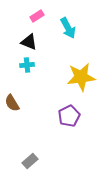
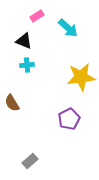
cyan arrow: rotated 20 degrees counterclockwise
black triangle: moved 5 px left, 1 px up
purple pentagon: moved 3 px down
